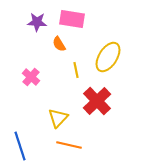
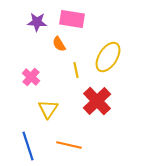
yellow triangle: moved 10 px left, 9 px up; rotated 10 degrees counterclockwise
blue line: moved 8 px right
